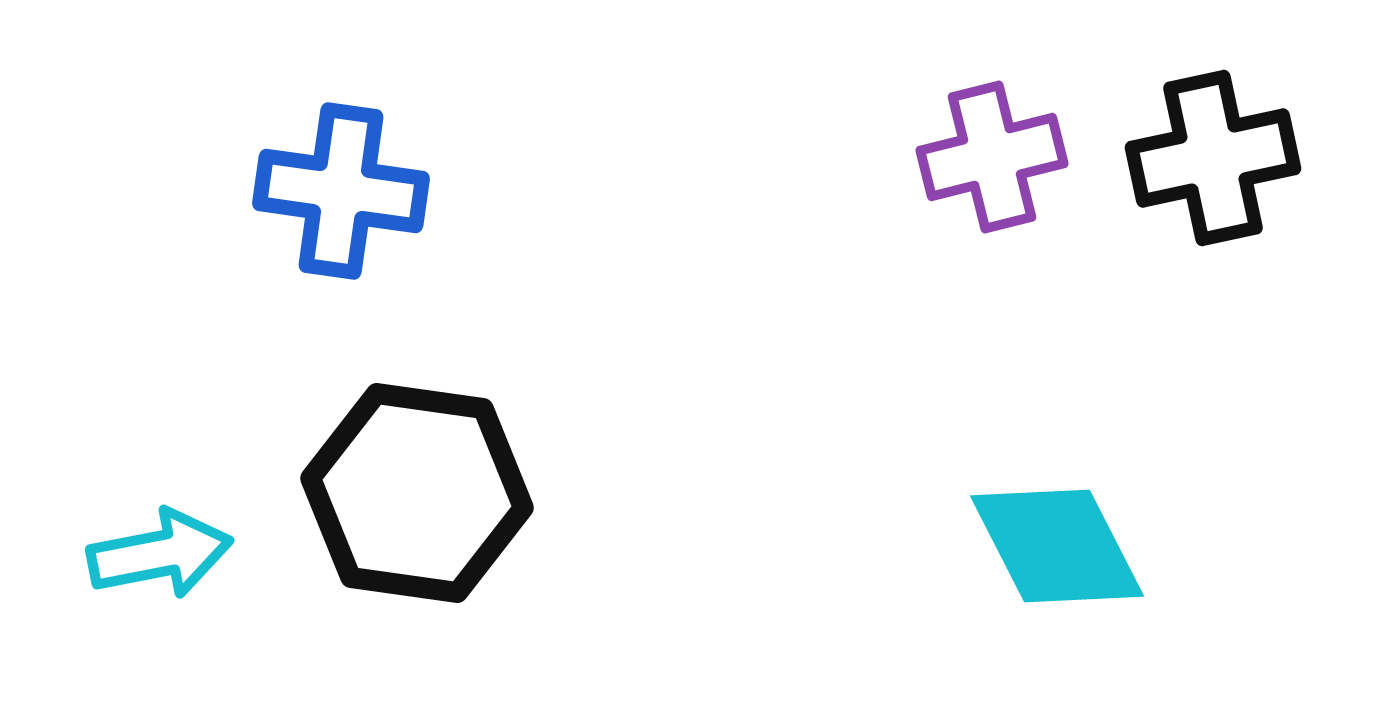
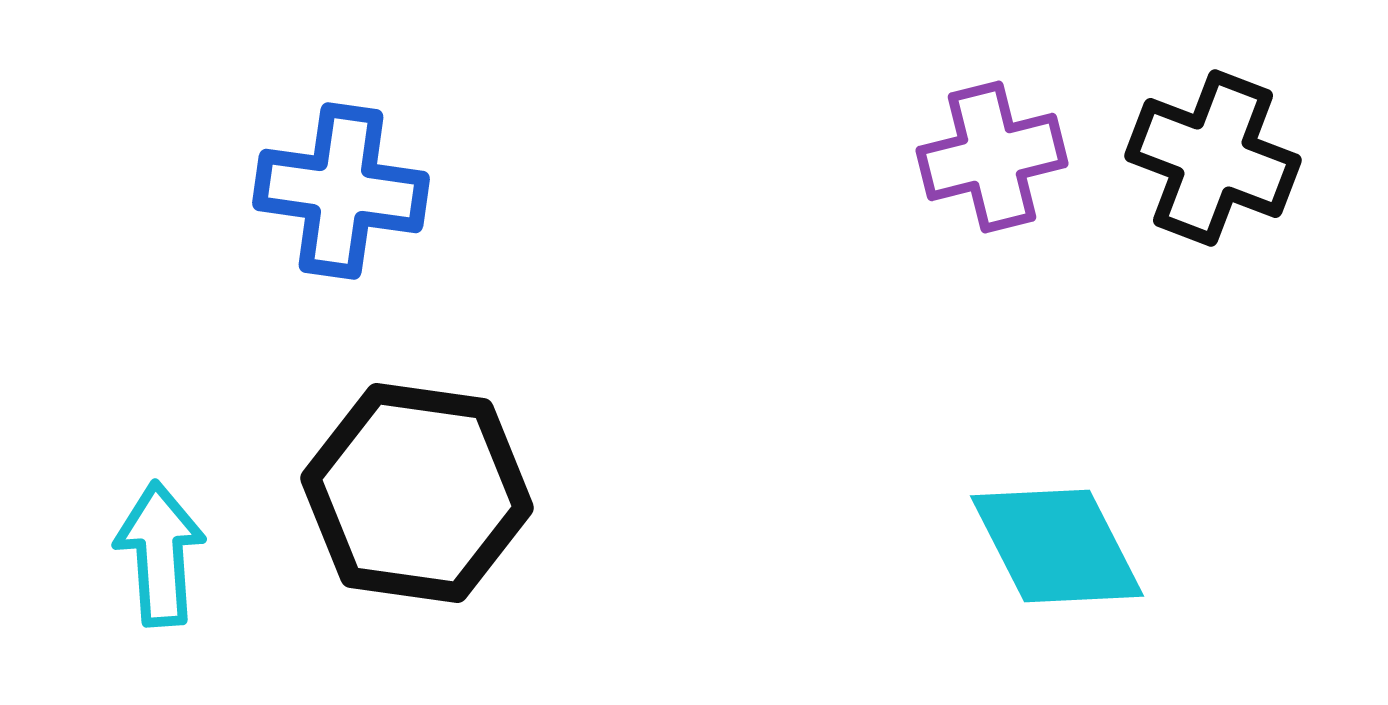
black cross: rotated 33 degrees clockwise
cyan arrow: rotated 83 degrees counterclockwise
